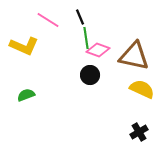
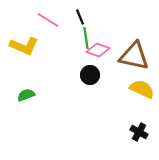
black cross: rotated 30 degrees counterclockwise
